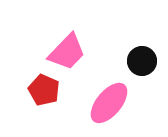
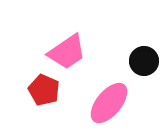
pink trapezoid: rotated 12 degrees clockwise
black circle: moved 2 px right
